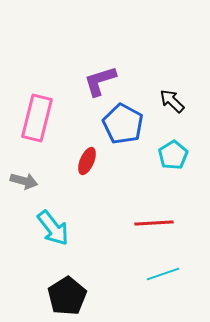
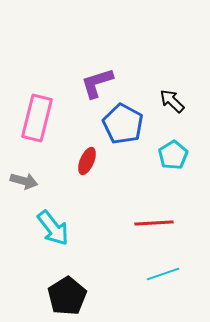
purple L-shape: moved 3 px left, 2 px down
